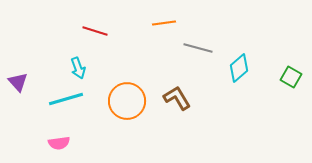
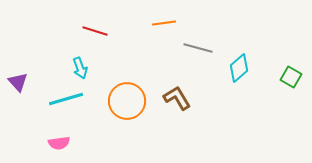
cyan arrow: moved 2 px right
